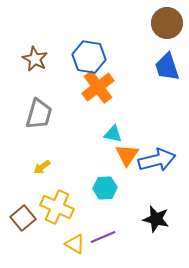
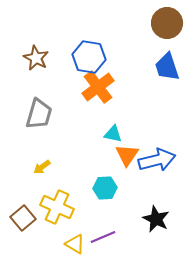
brown star: moved 1 px right, 1 px up
black star: rotated 12 degrees clockwise
